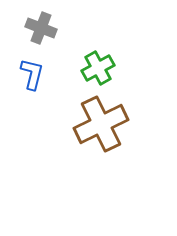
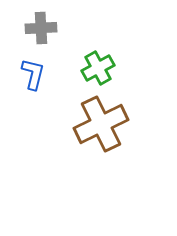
gray cross: rotated 24 degrees counterclockwise
blue L-shape: moved 1 px right
